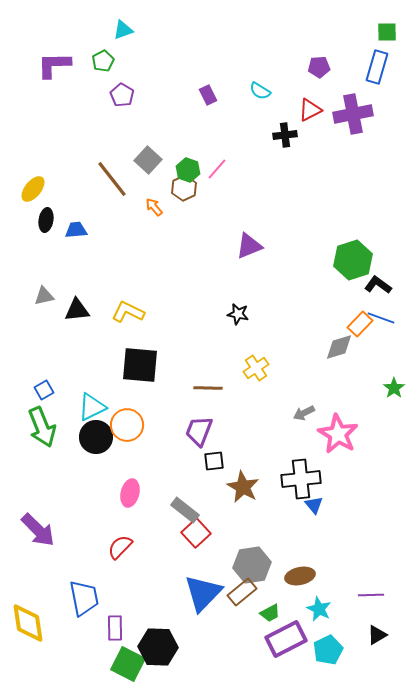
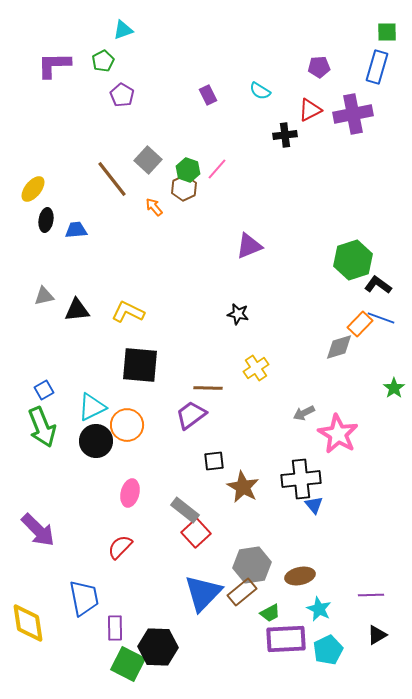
purple trapezoid at (199, 431): moved 8 px left, 16 px up; rotated 32 degrees clockwise
black circle at (96, 437): moved 4 px down
purple rectangle at (286, 639): rotated 24 degrees clockwise
